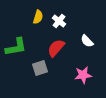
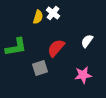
white cross: moved 6 px left, 8 px up
white semicircle: rotated 80 degrees clockwise
